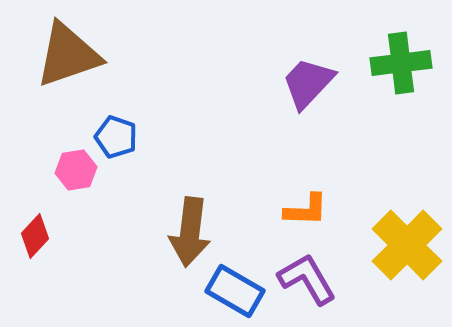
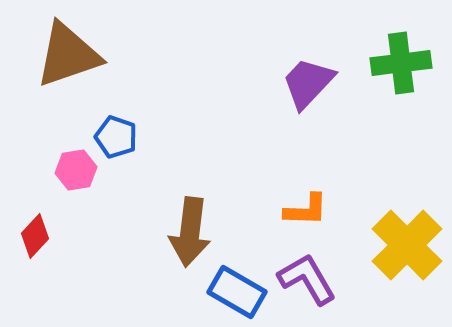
blue rectangle: moved 2 px right, 1 px down
